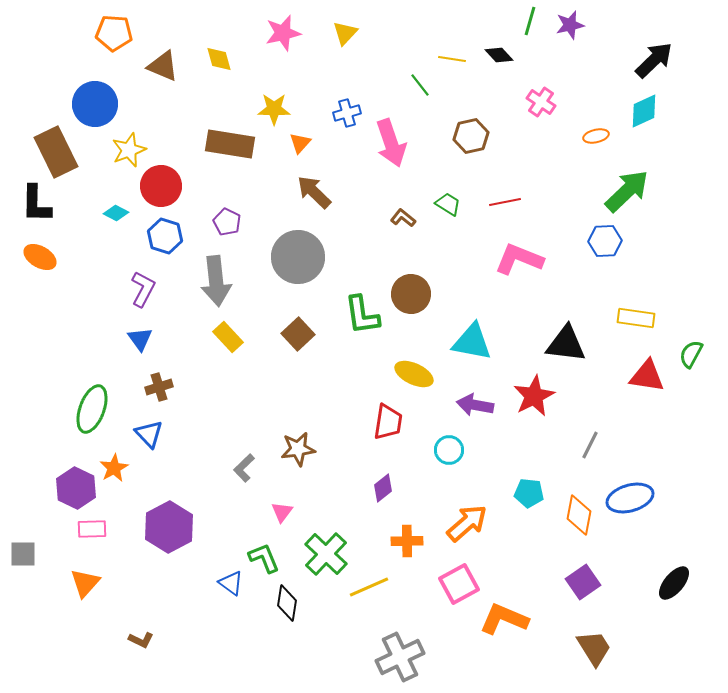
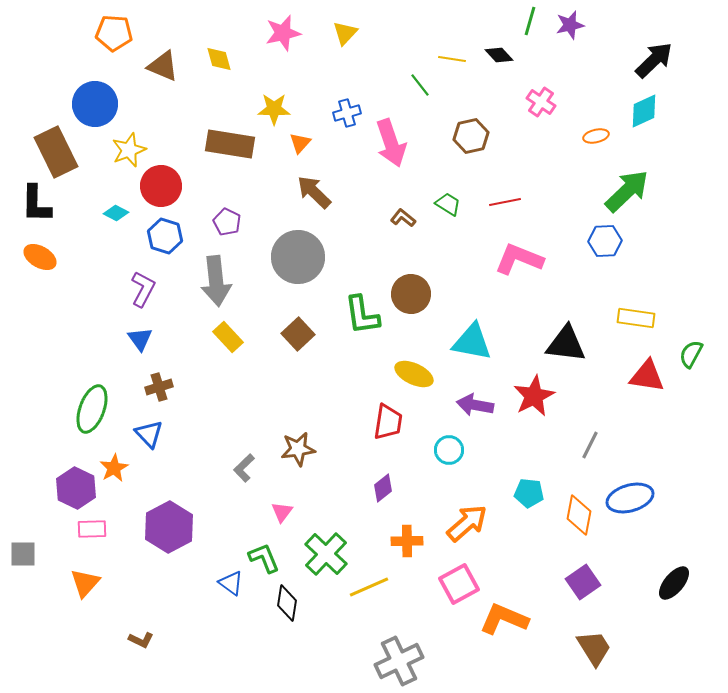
gray cross at (400, 657): moved 1 px left, 4 px down
